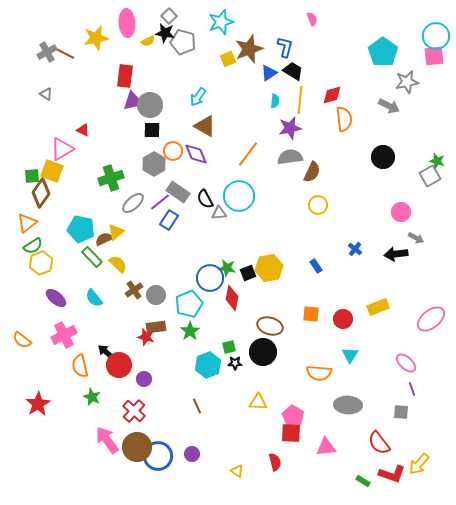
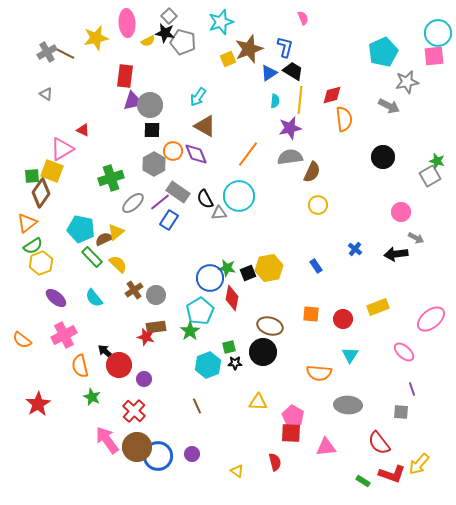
pink semicircle at (312, 19): moved 9 px left, 1 px up
cyan circle at (436, 36): moved 2 px right, 3 px up
cyan pentagon at (383, 52): rotated 12 degrees clockwise
cyan pentagon at (189, 304): moved 11 px right, 7 px down; rotated 8 degrees counterclockwise
pink ellipse at (406, 363): moved 2 px left, 11 px up
